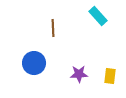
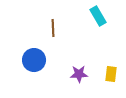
cyan rectangle: rotated 12 degrees clockwise
blue circle: moved 3 px up
yellow rectangle: moved 1 px right, 2 px up
